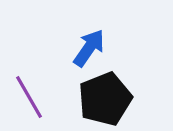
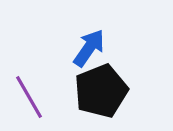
black pentagon: moved 4 px left, 8 px up
